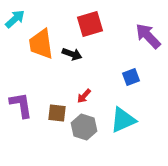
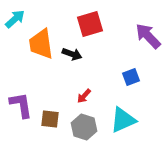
brown square: moved 7 px left, 6 px down
